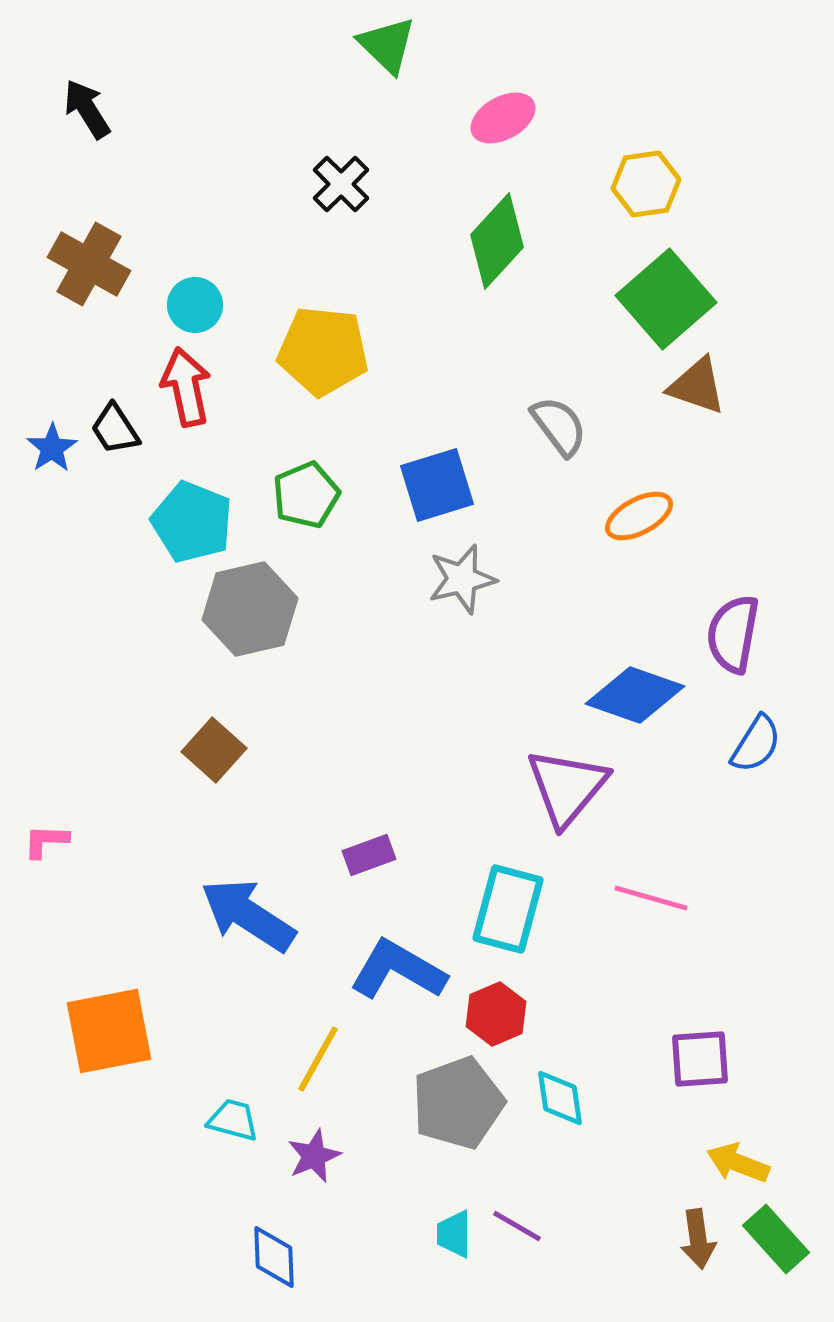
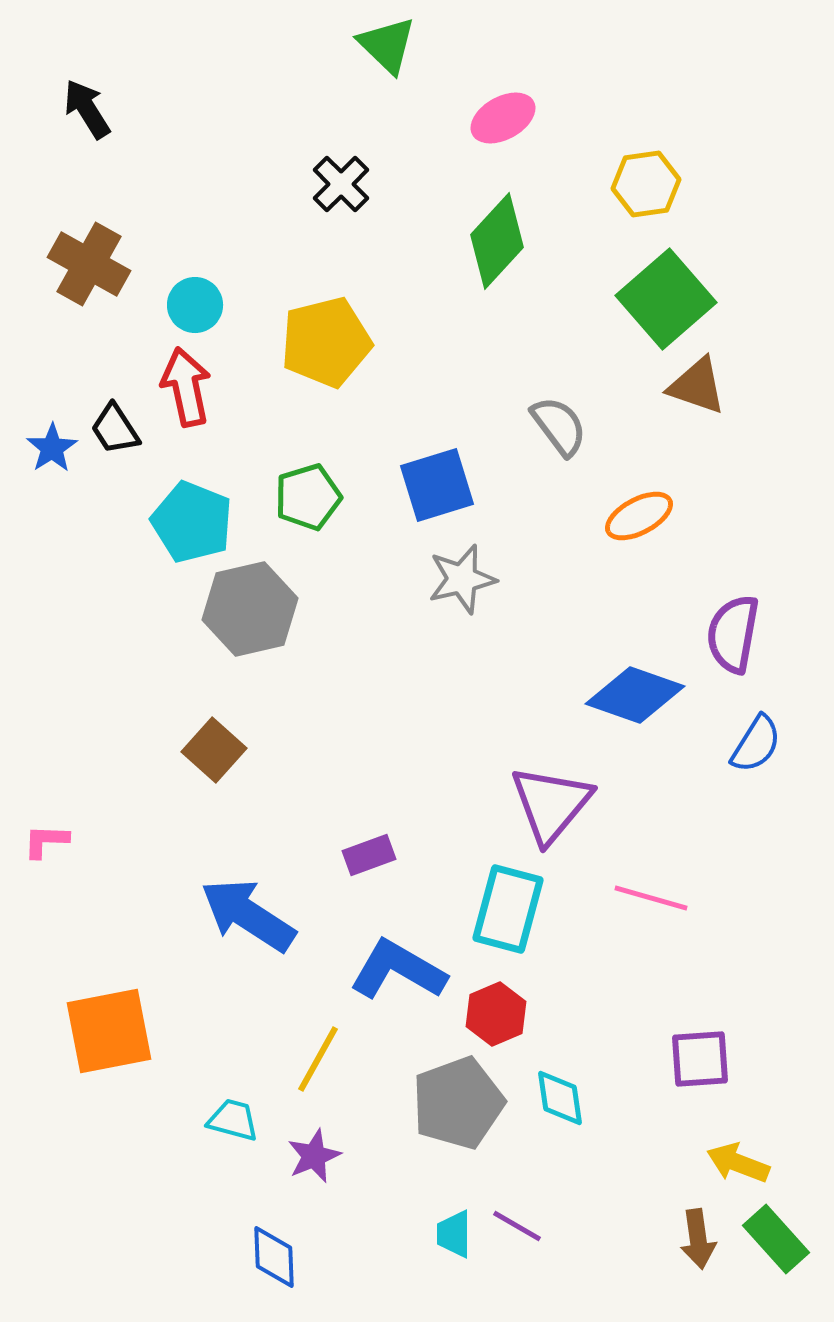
yellow pentagon at (323, 351): moved 3 px right, 9 px up; rotated 20 degrees counterclockwise
green pentagon at (306, 495): moved 2 px right, 2 px down; rotated 6 degrees clockwise
purple triangle at (567, 787): moved 16 px left, 17 px down
